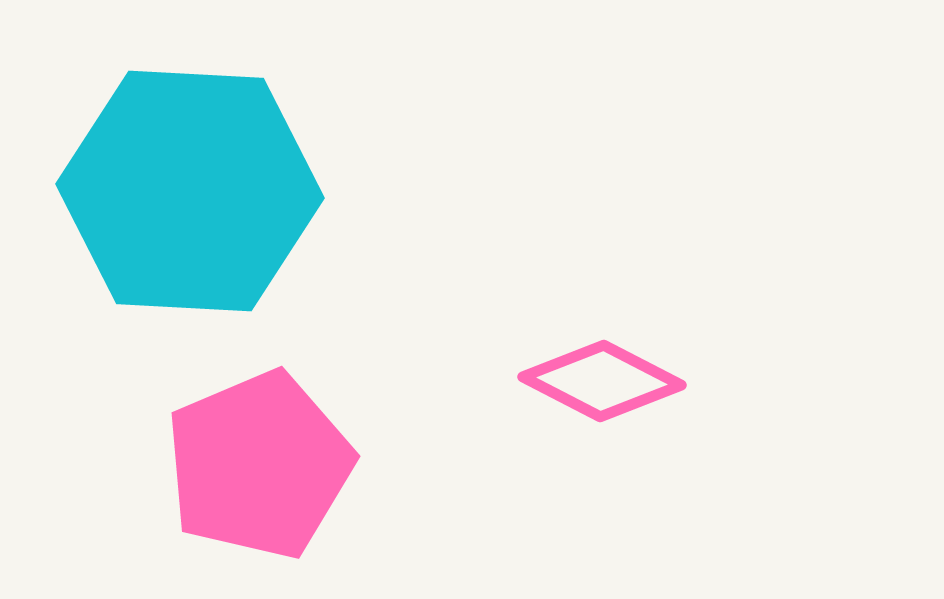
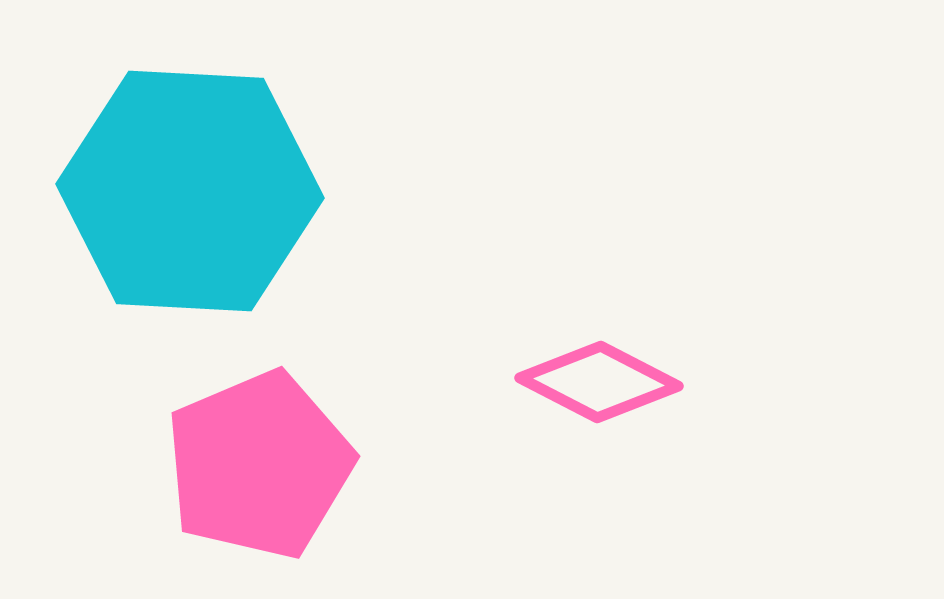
pink diamond: moved 3 px left, 1 px down
